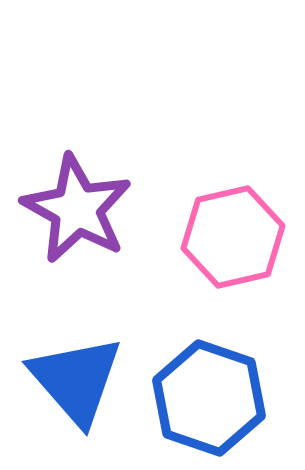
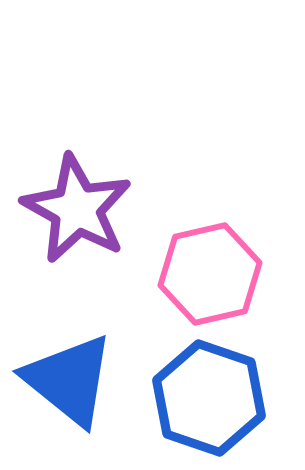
pink hexagon: moved 23 px left, 37 px down
blue triangle: moved 7 px left; rotated 10 degrees counterclockwise
